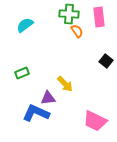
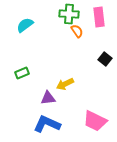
black square: moved 1 px left, 2 px up
yellow arrow: rotated 108 degrees clockwise
blue L-shape: moved 11 px right, 11 px down
